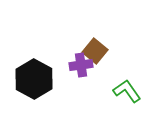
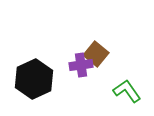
brown square: moved 1 px right, 3 px down
black hexagon: rotated 6 degrees clockwise
